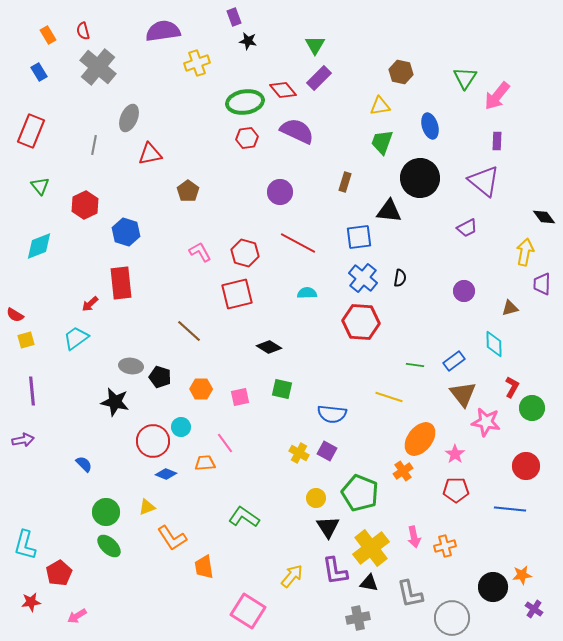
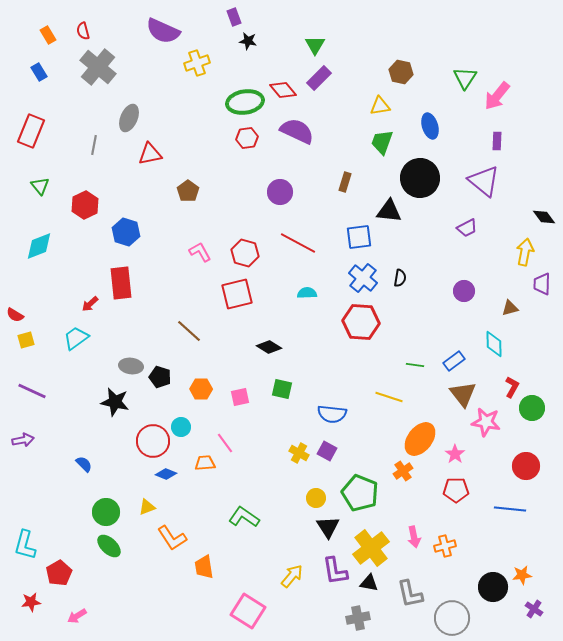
purple semicircle at (163, 31): rotated 148 degrees counterclockwise
purple line at (32, 391): rotated 60 degrees counterclockwise
